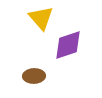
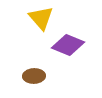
purple diamond: rotated 40 degrees clockwise
